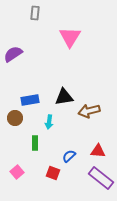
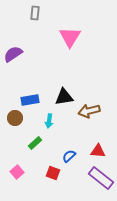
cyan arrow: moved 1 px up
green rectangle: rotated 48 degrees clockwise
